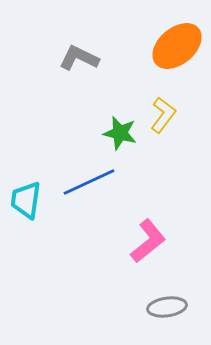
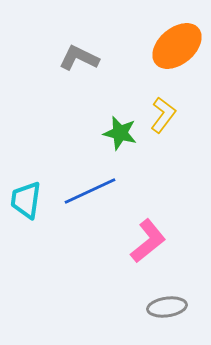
blue line: moved 1 px right, 9 px down
